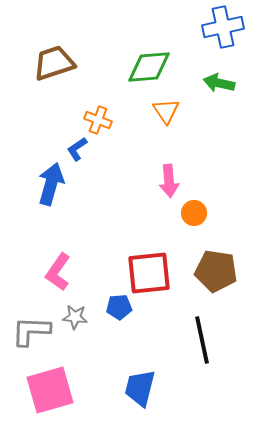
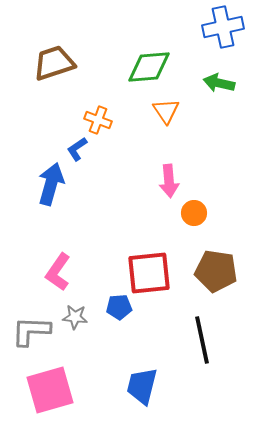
blue trapezoid: moved 2 px right, 2 px up
